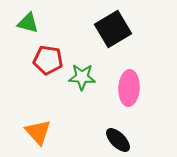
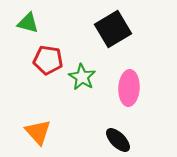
green star: rotated 28 degrees clockwise
